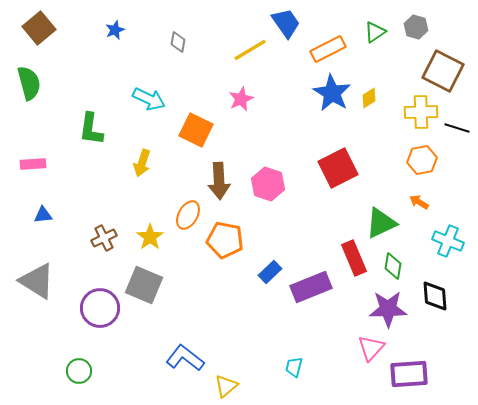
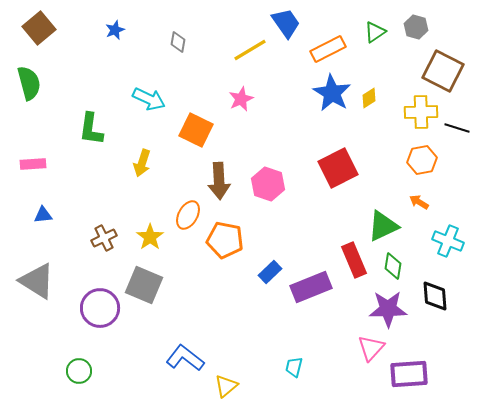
green triangle at (381, 223): moved 2 px right, 3 px down
red rectangle at (354, 258): moved 2 px down
